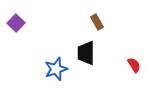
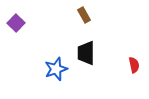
brown rectangle: moved 13 px left, 7 px up
red semicircle: rotated 21 degrees clockwise
